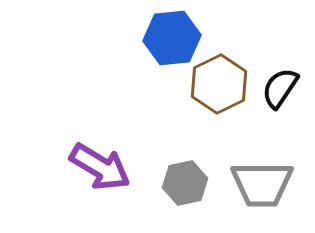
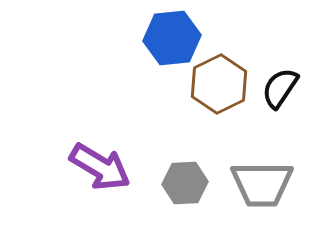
gray hexagon: rotated 9 degrees clockwise
